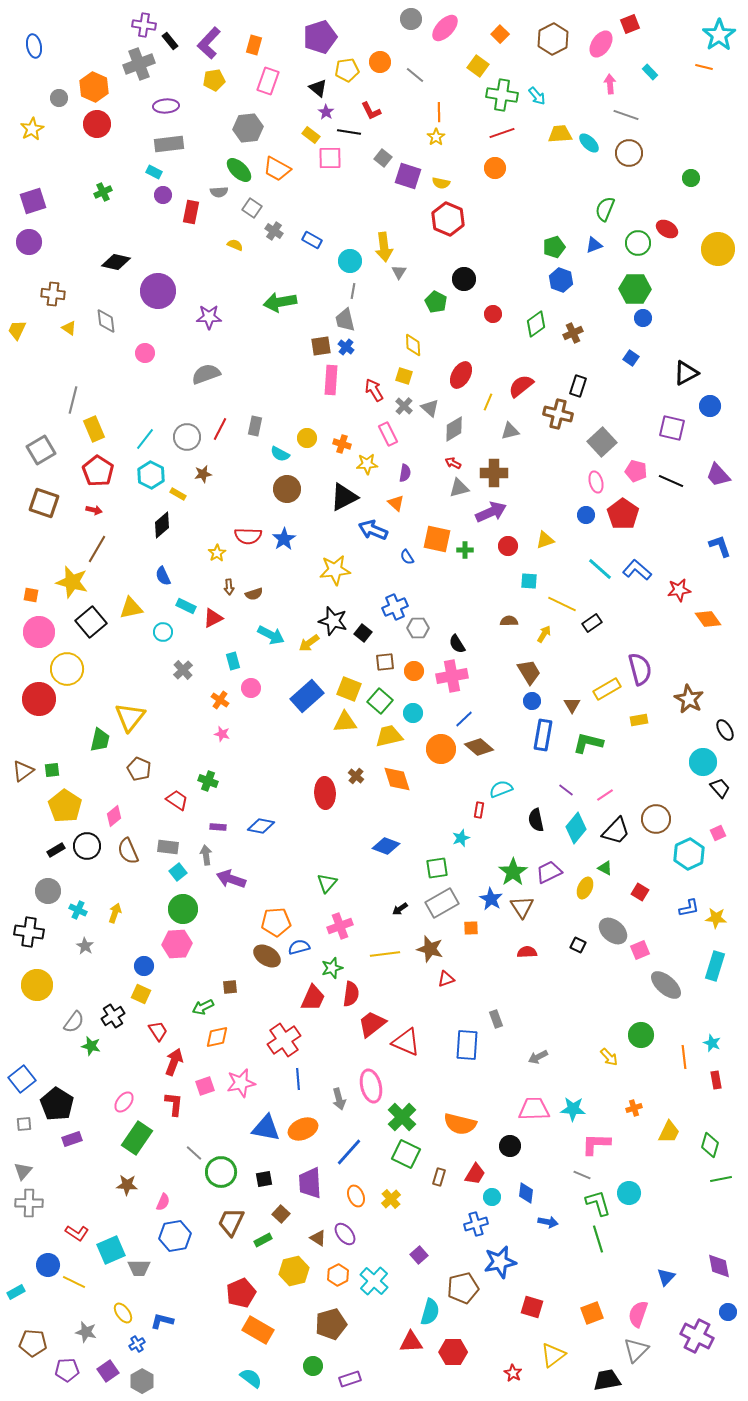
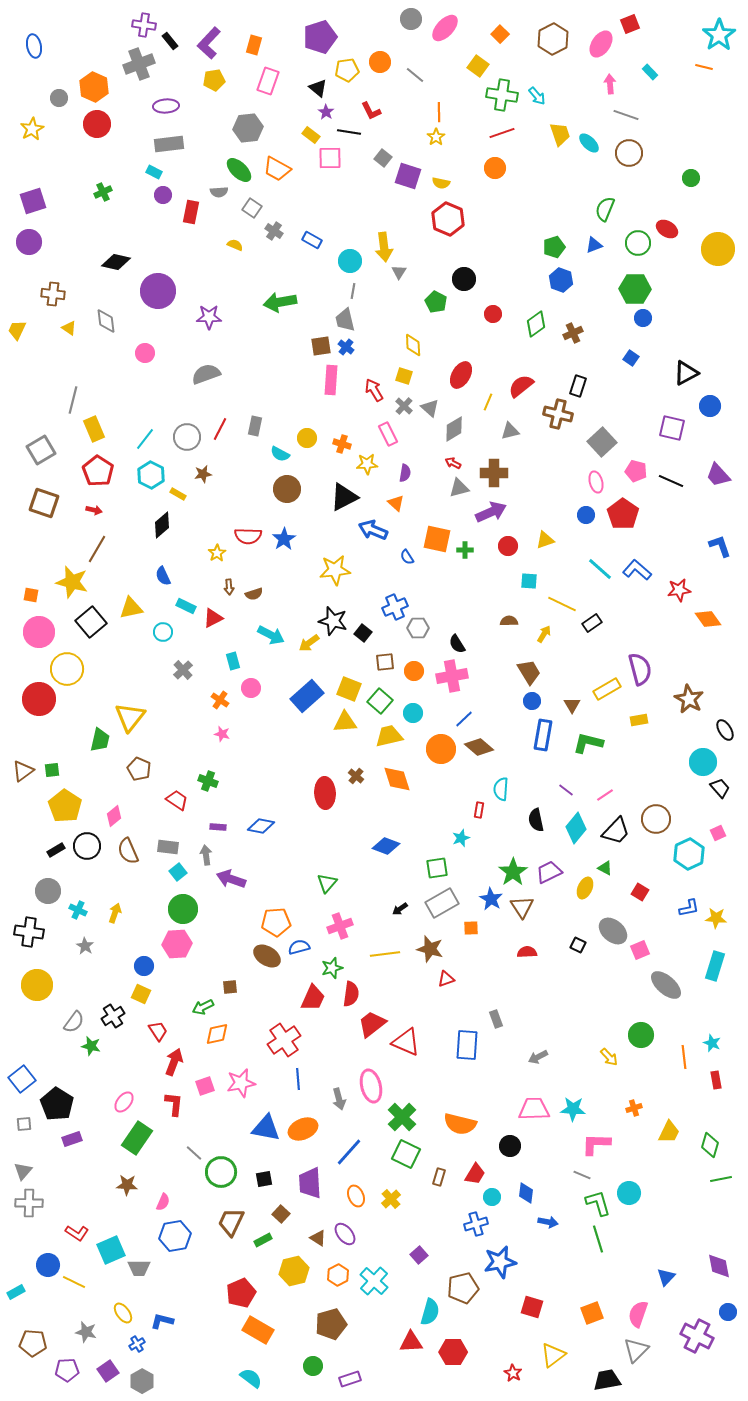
yellow trapezoid at (560, 134): rotated 75 degrees clockwise
cyan semicircle at (501, 789): rotated 65 degrees counterclockwise
orange diamond at (217, 1037): moved 3 px up
